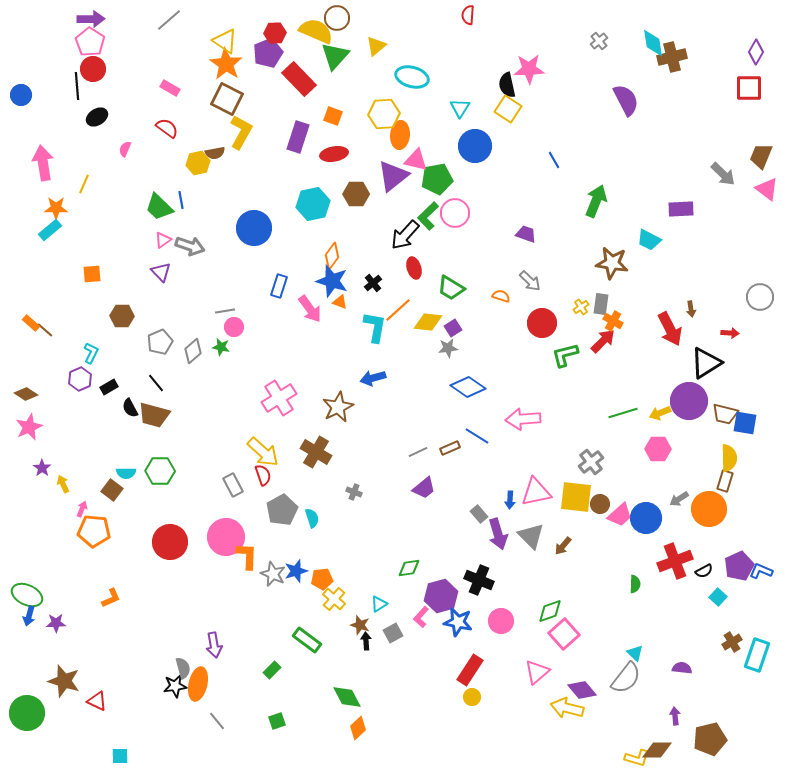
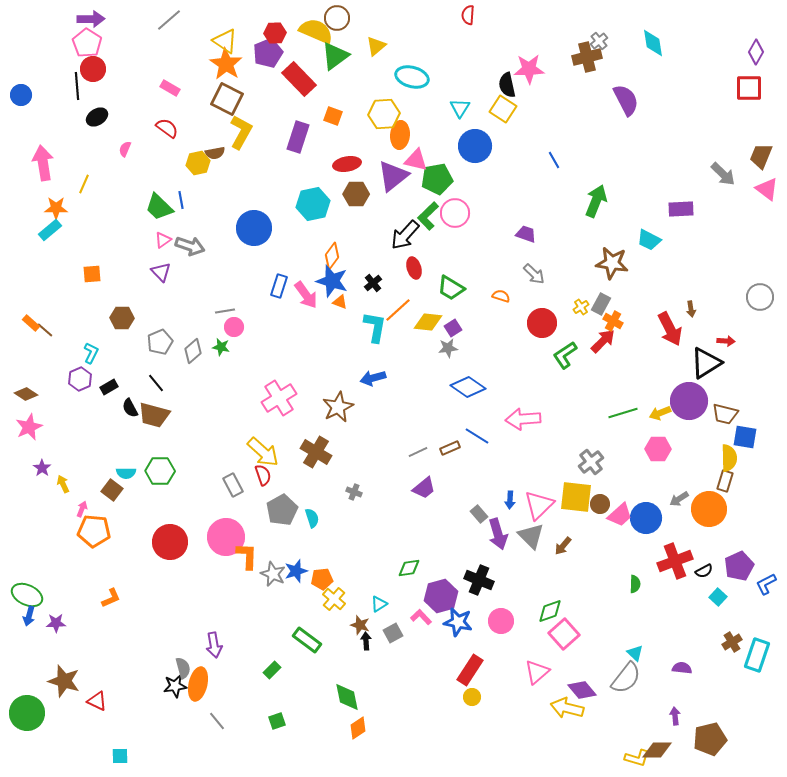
pink pentagon at (90, 42): moved 3 px left, 1 px down
green triangle at (335, 56): rotated 12 degrees clockwise
brown cross at (672, 57): moved 85 px left
yellow square at (508, 109): moved 5 px left
red ellipse at (334, 154): moved 13 px right, 10 px down
gray arrow at (530, 281): moved 4 px right, 7 px up
gray rectangle at (601, 304): rotated 20 degrees clockwise
pink arrow at (310, 309): moved 4 px left, 14 px up
brown hexagon at (122, 316): moved 2 px down
red arrow at (730, 333): moved 4 px left, 8 px down
green L-shape at (565, 355): rotated 20 degrees counterclockwise
blue square at (745, 423): moved 14 px down
pink triangle at (536, 492): moved 3 px right, 13 px down; rotated 32 degrees counterclockwise
blue L-shape at (761, 571): moved 5 px right, 13 px down; rotated 50 degrees counterclockwise
pink L-shape at (421, 617): rotated 95 degrees clockwise
green diamond at (347, 697): rotated 16 degrees clockwise
orange diamond at (358, 728): rotated 10 degrees clockwise
